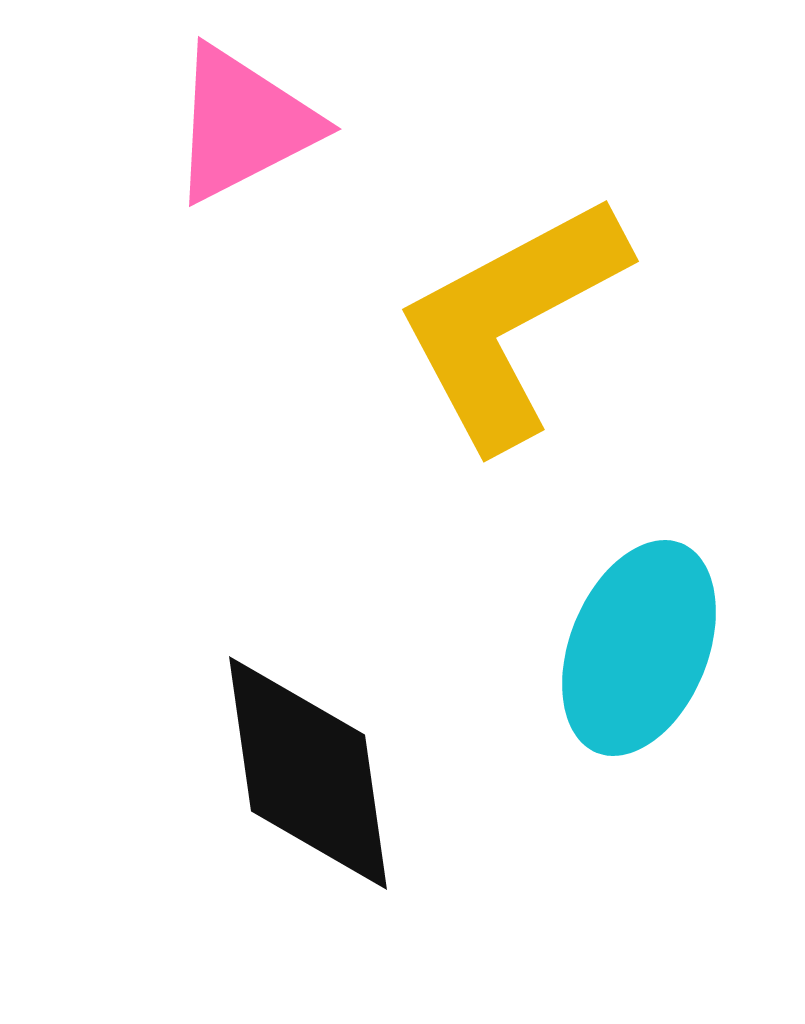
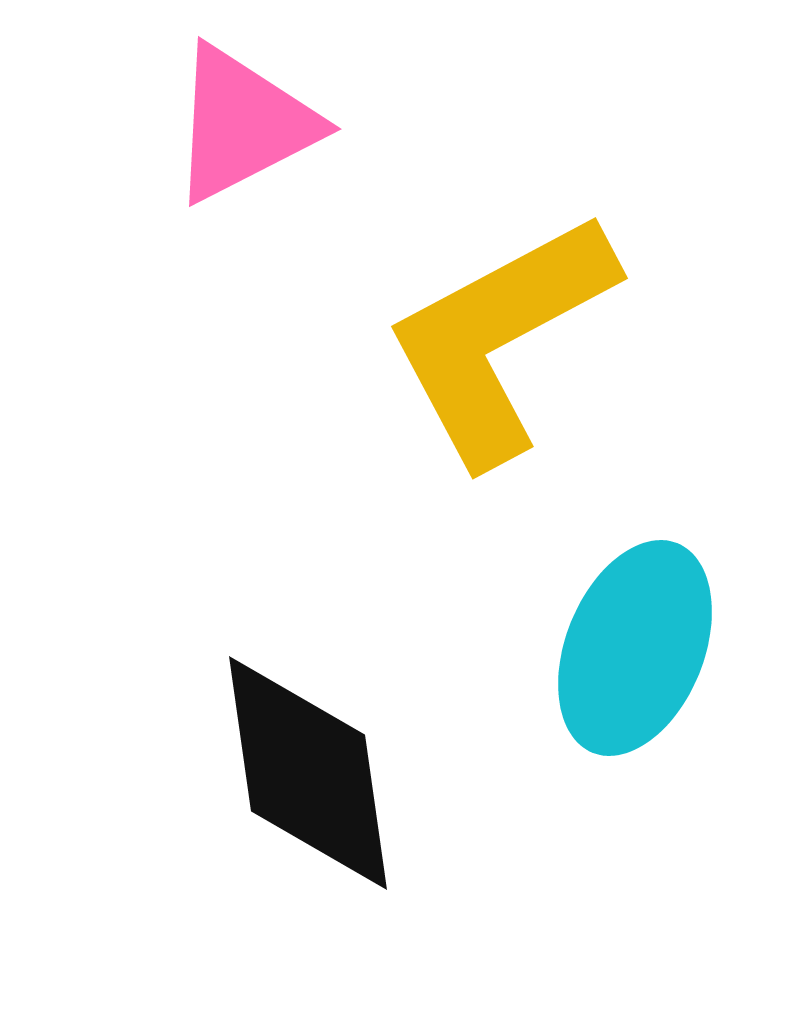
yellow L-shape: moved 11 px left, 17 px down
cyan ellipse: moved 4 px left
